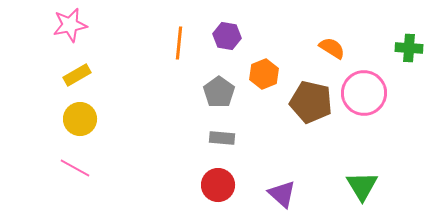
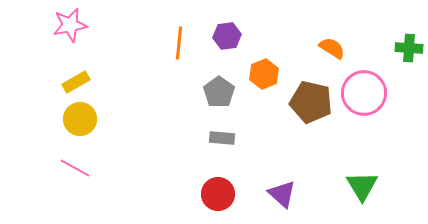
purple hexagon: rotated 16 degrees counterclockwise
yellow rectangle: moved 1 px left, 7 px down
red circle: moved 9 px down
